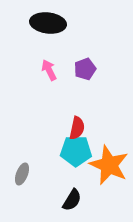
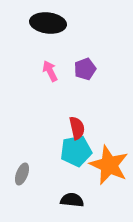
pink arrow: moved 1 px right, 1 px down
red semicircle: rotated 25 degrees counterclockwise
cyan pentagon: rotated 12 degrees counterclockwise
black semicircle: rotated 115 degrees counterclockwise
